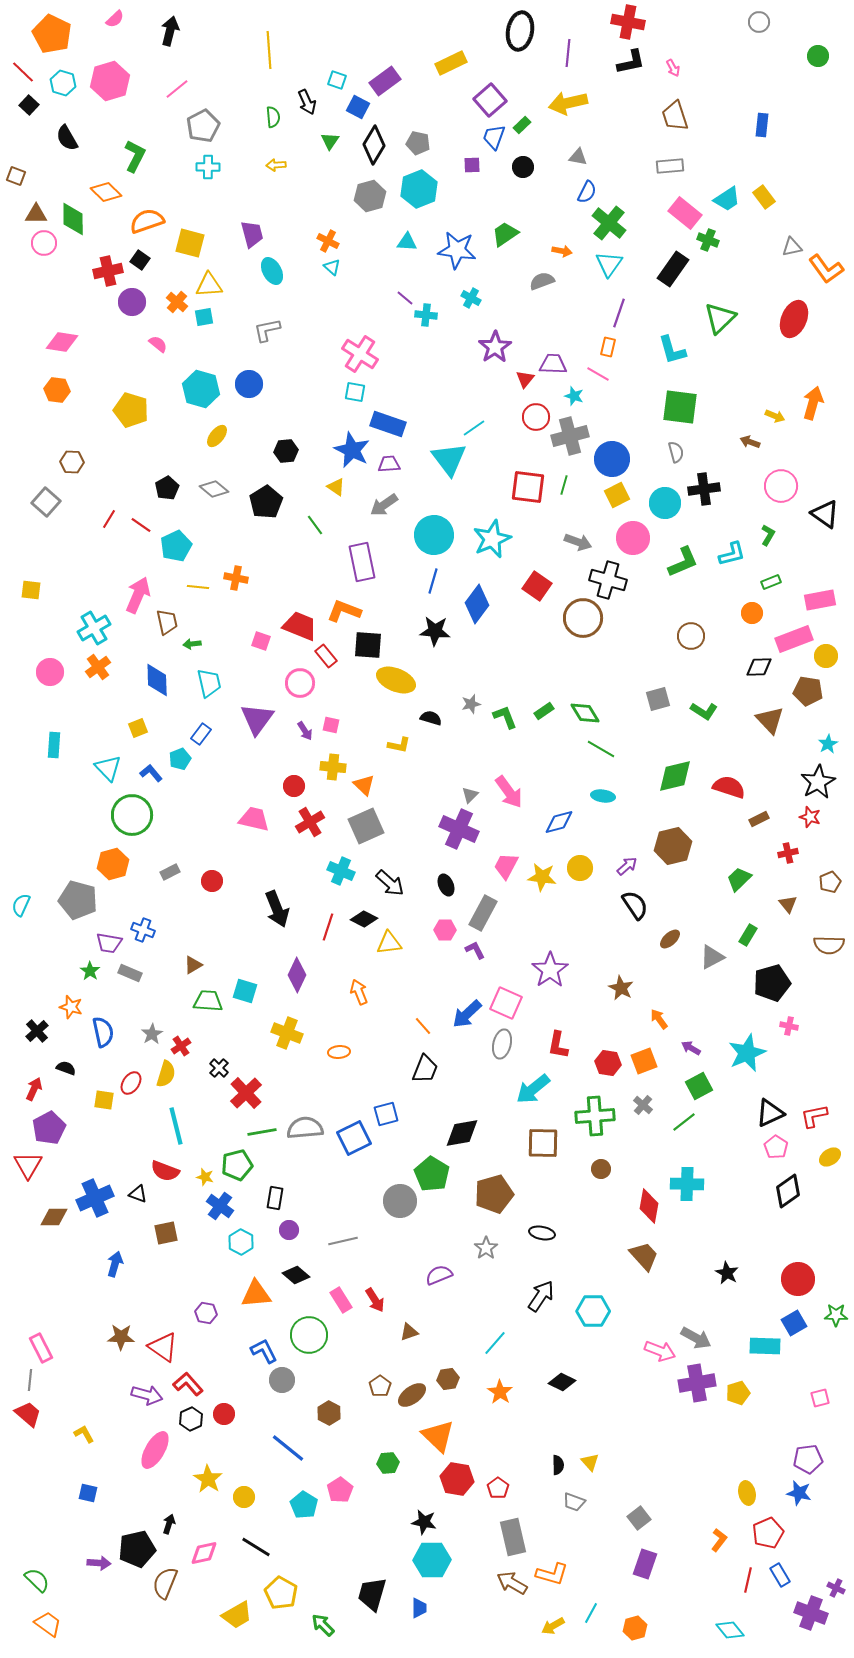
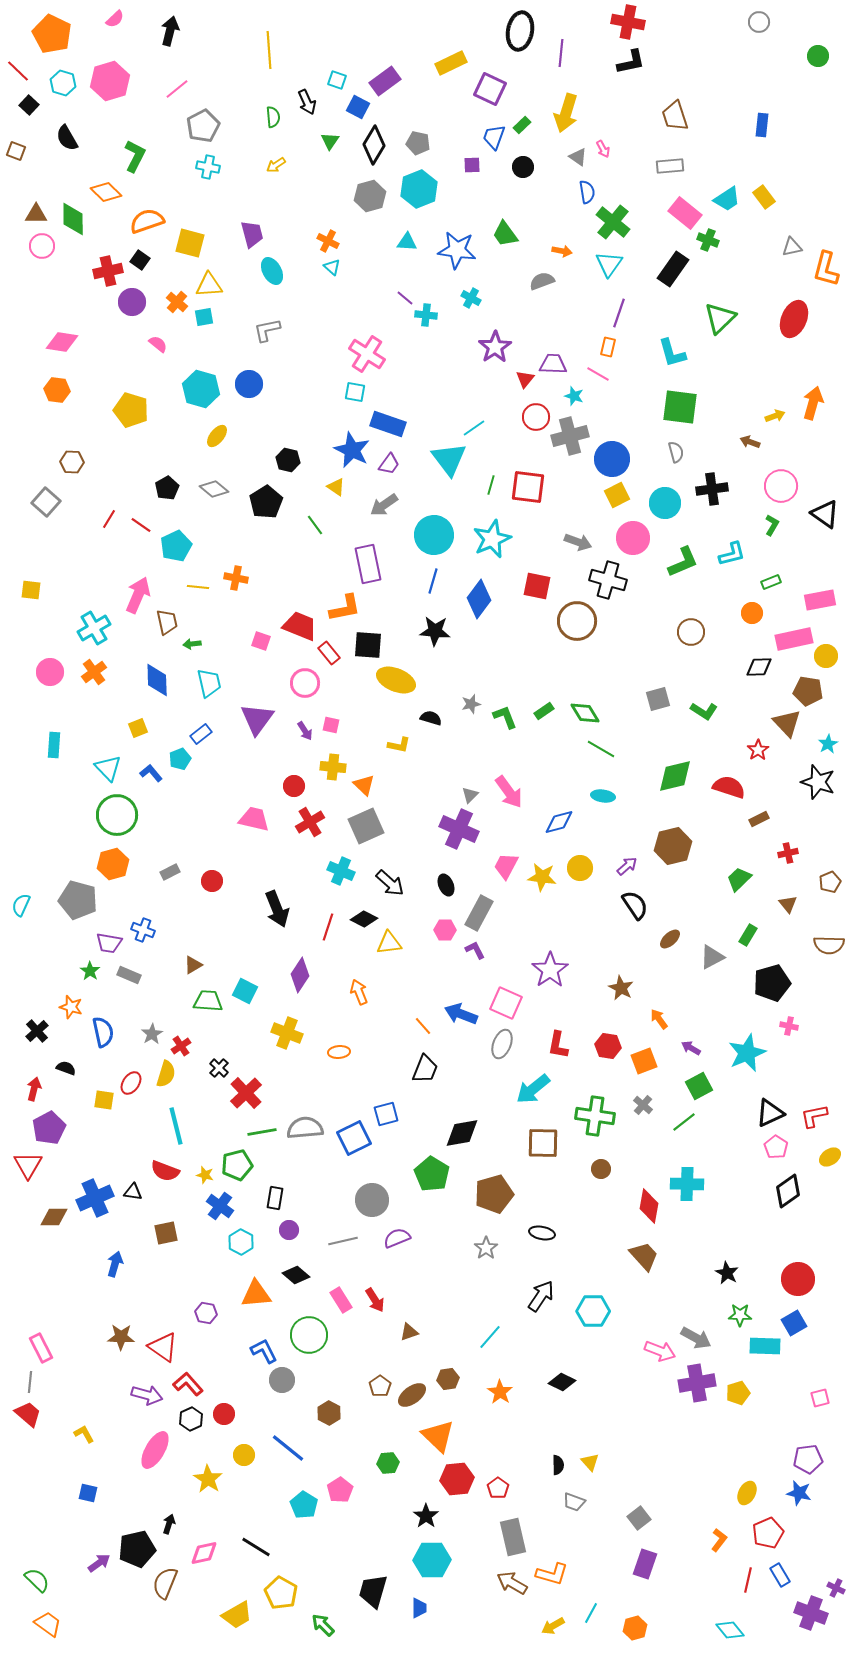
purple line at (568, 53): moved 7 px left
pink arrow at (673, 68): moved 70 px left, 81 px down
red line at (23, 72): moved 5 px left, 1 px up
purple square at (490, 100): moved 11 px up; rotated 24 degrees counterclockwise
yellow arrow at (568, 103): moved 2 px left, 10 px down; rotated 60 degrees counterclockwise
gray triangle at (578, 157): rotated 24 degrees clockwise
yellow arrow at (276, 165): rotated 30 degrees counterclockwise
cyan cross at (208, 167): rotated 10 degrees clockwise
brown square at (16, 176): moved 25 px up
blue semicircle at (587, 192): rotated 35 degrees counterclockwise
green cross at (609, 223): moved 4 px right, 1 px up
green trapezoid at (505, 234): rotated 92 degrees counterclockwise
pink circle at (44, 243): moved 2 px left, 3 px down
orange L-shape at (826, 269): rotated 51 degrees clockwise
cyan L-shape at (672, 350): moved 3 px down
pink cross at (360, 354): moved 7 px right
yellow arrow at (775, 416): rotated 42 degrees counterclockwise
black hexagon at (286, 451): moved 2 px right, 9 px down; rotated 20 degrees clockwise
purple trapezoid at (389, 464): rotated 130 degrees clockwise
green line at (564, 485): moved 73 px left
black cross at (704, 489): moved 8 px right
green L-shape at (768, 535): moved 4 px right, 10 px up
purple rectangle at (362, 562): moved 6 px right, 2 px down
red square at (537, 586): rotated 24 degrees counterclockwise
blue diamond at (477, 604): moved 2 px right, 5 px up
orange L-shape at (344, 611): moved 1 px right, 3 px up; rotated 148 degrees clockwise
brown circle at (583, 618): moved 6 px left, 3 px down
brown circle at (691, 636): moved 4 px up
pink rectangle at (794, 639): rotated 9 degrees clockwise
red rectangle at (326, 656): moved 3 px right, 3 px up
orange cross at (98, 667): moved 4 px left, 5 px down
pink circle at (300, 683): moved 5 px right
brown triangle at (770, 720): moved 17 px right, 3 px down
blue rectangle at (201, 734): rotated 15 degrees clockwise
black star at (818, 782): rotated 24 degrees counterclockwise
green circle at (132, 815): moved 15 px left
red star at (810, 817): moved 52 px left, 67 px up; rotated 20 degrees clockwise
gray rectangle at (483, 913): moved 4 px left
gray rectangle at (130, 973): moved 1 px left, 2 px down
purple diamond at (297, 975): moved 3 px right; rotated 8 degrees clockwise
cyan square at (245, 991): rotated 10 degrees clockwise
blue arrow at (467, 1014): moved 6 px left; rotated 64 degrees clockwise
gray ellipse at (502, 1044): rotated 8 degrees clockwise
red hexagon at (608, 1063): moved 17 px up
red arrow at (34, 1089): rotated 10 degrees counterclockwise
green cross at (595, 1116): rotated 12 degrees clockwise
yellow star at (205, 1177): moved 2 px up
black triangle at (138, 1194): moved 5 px left, 2 px up; rotated 12 degrees counterclockwise
gray circle at (400, 1201): moved 28 px left, 1 px up
purple semicircle at (439, 1275): moved 42 px left, 37 px up
green star at (836, 1315): moved 96 px left
cyan line at (495, 1343): moved 5 px left, 6 px up
gray line at (30, 1380): moved 2 px down
red hexagon at (457, 1479): rotated 16 degrees counterclockwise
yellow ellipse at (747, 1493): rotated 40 degrees clockwise
yellow circle at (244, 1497): moved 42 px up
black star at (424, 1522): moved 2 px right, 6 px up; rotated 25 degrees clockwise
purple arrow at (99, 1563): rotated 40 degrees counterclockwise
black trapezoid at (372, 1594): moved 1 px right, 3 px up
